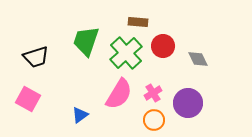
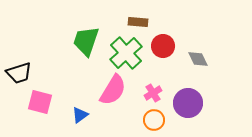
black trapezoid: moved 17 px left, 16 px down
pink semicircle: moved 6 px left, 4 px up
pink square: moved 12 px right, 3 px down; rotated 15 degrees counterclockwise
